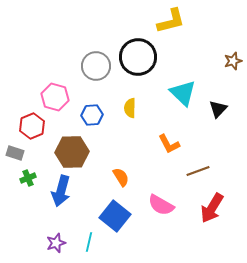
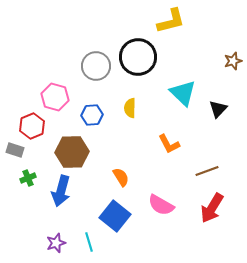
gray rectangle: moved 3 px up
brown line: moved 9 px right
cyan line: rotated 30 degrees counterclockwise
